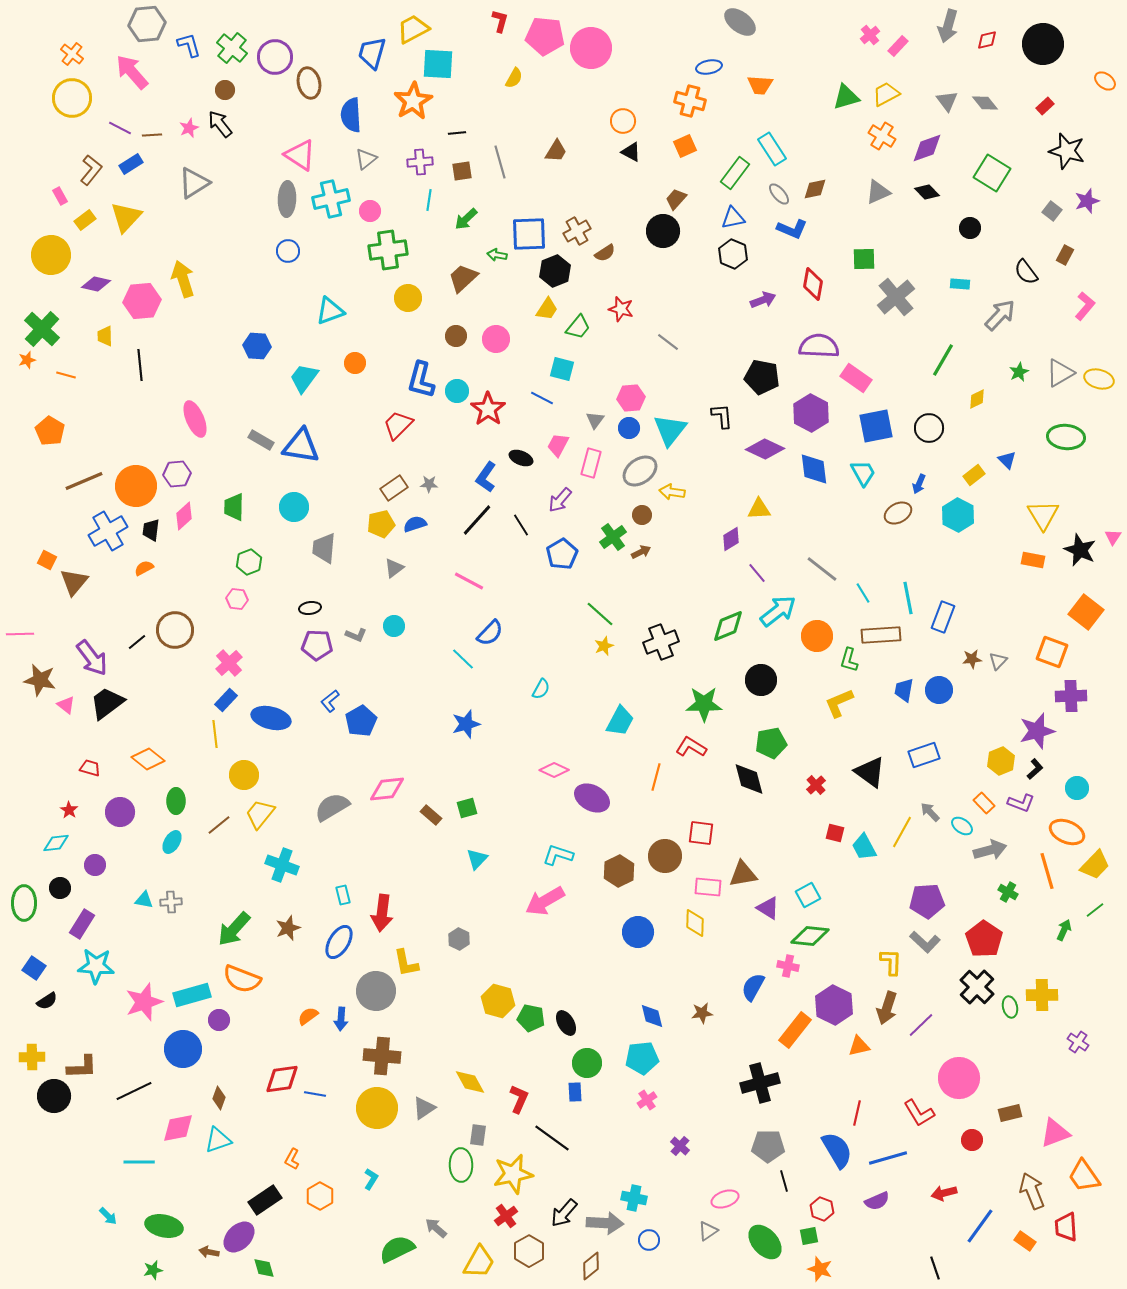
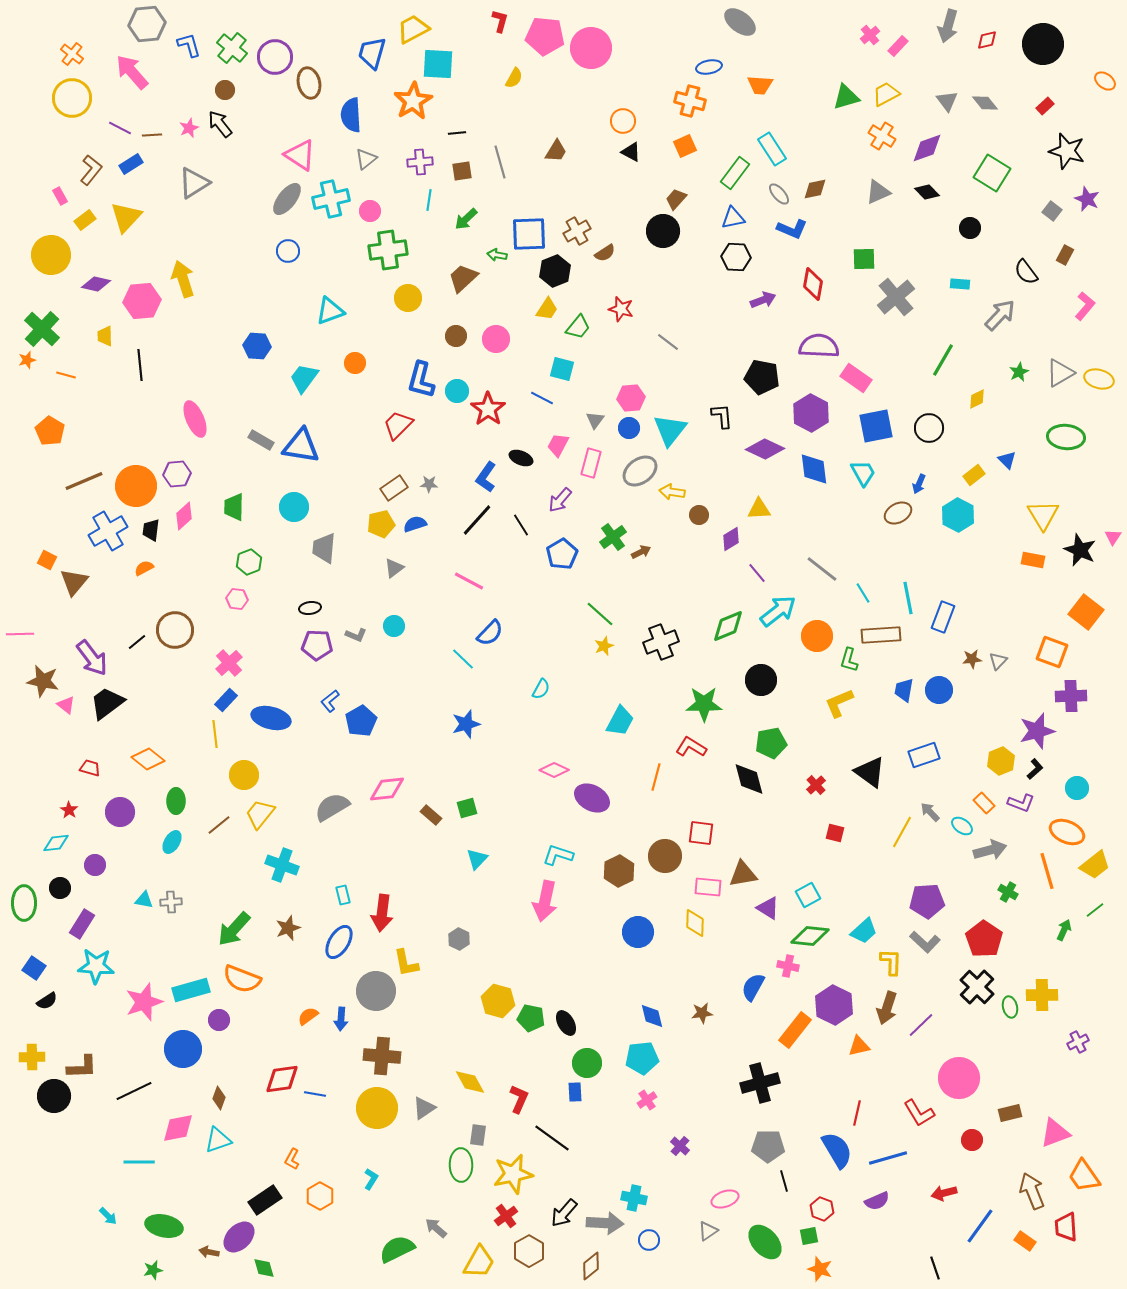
gray ellipse at (287, 199): rotated 36 degrees clockwise
purple star at (1087, 201): moved 2 px up; rotated 30 degrees counterclockwise
black hexagon at (733, 254): moved 3 px right, 3 px down; rotated 20 degrees counterclockwise
brown circle at (642, 515): moved 57 px right
brown star at (40, 680): moved 3 px right, 1 px down
cyan trapezoid at (864, 847): moved 84 px down; rotated 104 degrees counterclockwise
yellow trapezoid at (1095, 865): rotated 8 degrees clockwise
pink arrow at (545, 901): rotated 48 degrees counterclockwise
cyan rectangle at (192, 995): moved 1 px left, 5 px up
purple cross at (1078, 1042): rotated 30 degrees clockwise
